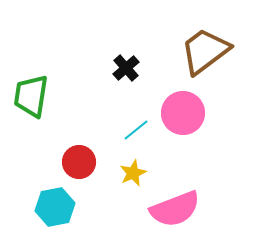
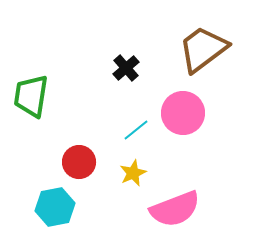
brown trapezoid: moved 2 px left, 2 px up
